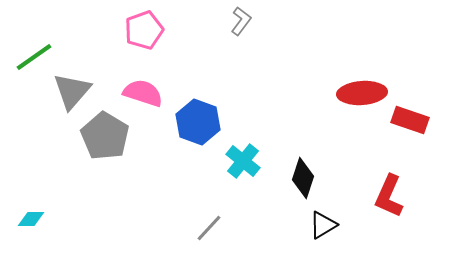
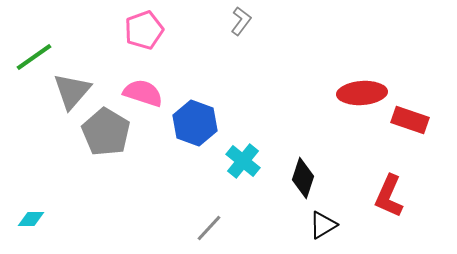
blue hexagon: moved 3 px left, 1 px down
gray pentagon: moved 1 px right, 4 px up
